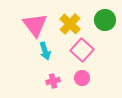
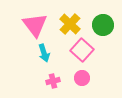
green circle: moved 2 px left, 5 px down
cyan arrow: moved 1 px left, 2 px down
